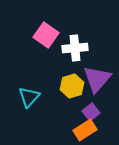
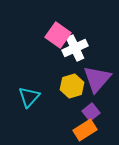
pink square: moved 12 px right
white cross: rotated 20 degrees counterclockwise
